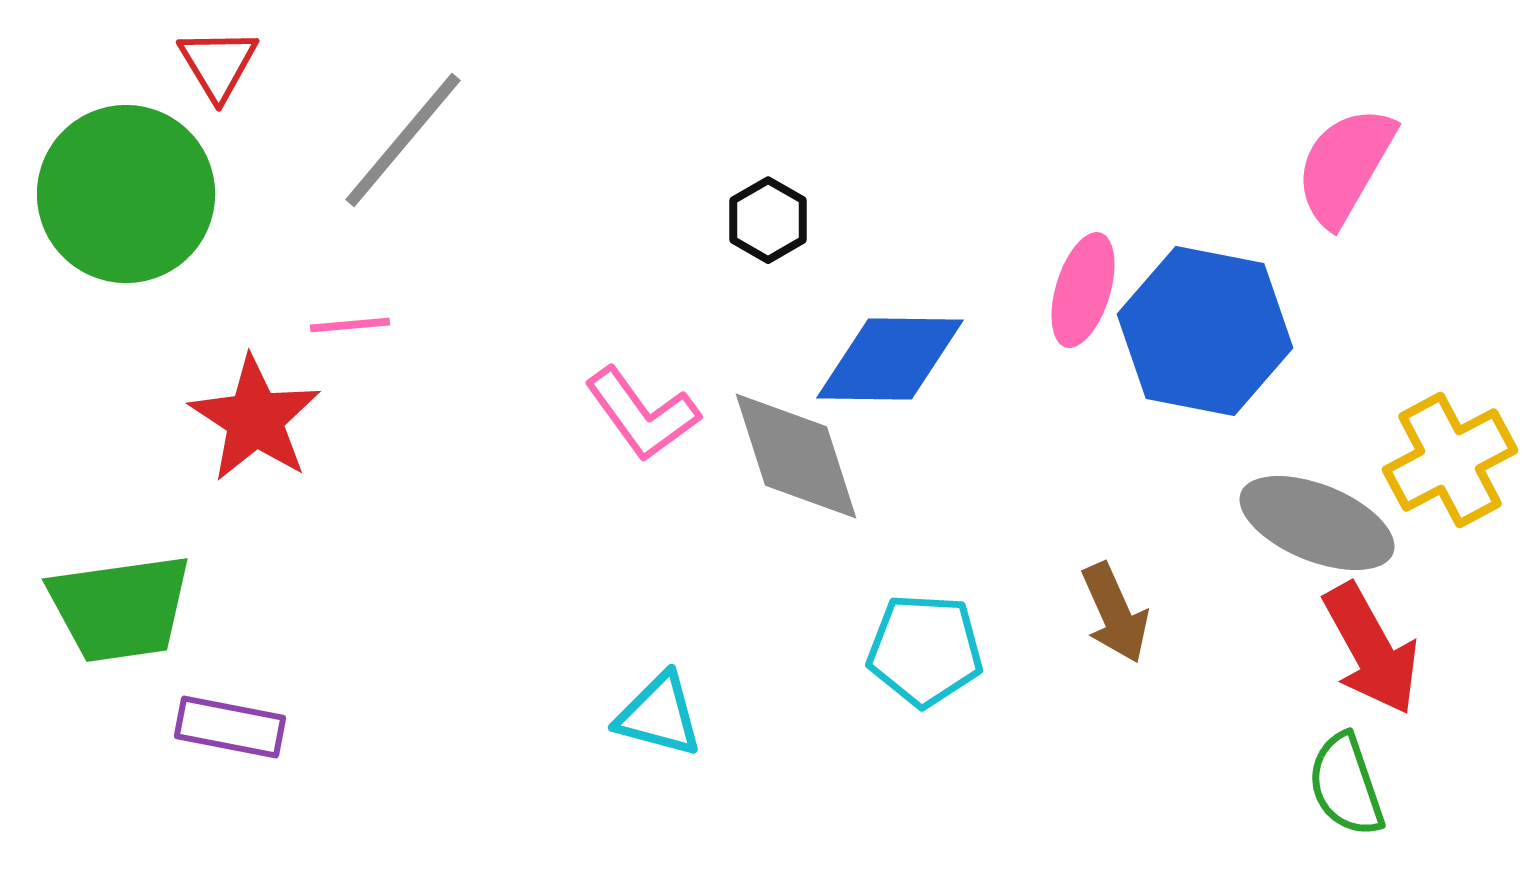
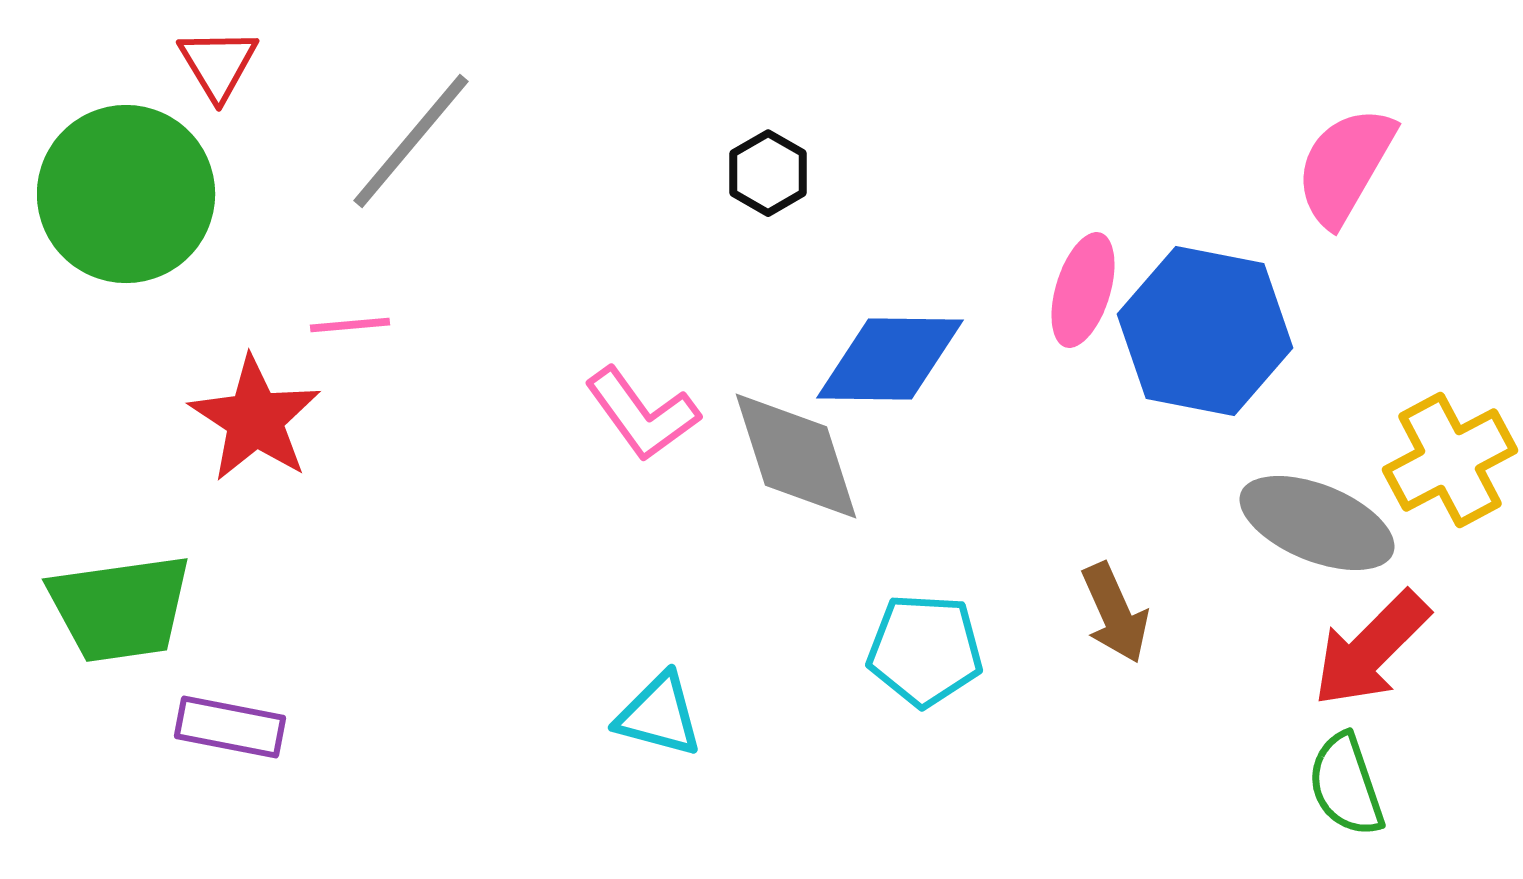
gray line: moved 8 px right, 1 px down
black hexagon: moved 47 px up
red arrow: rotated 74 degrees clockwise
